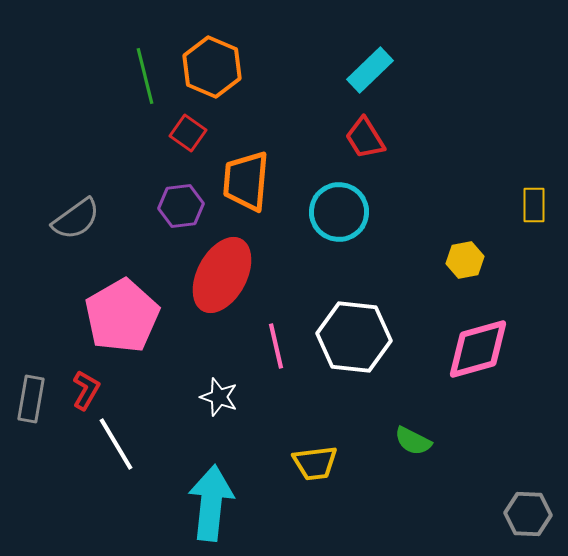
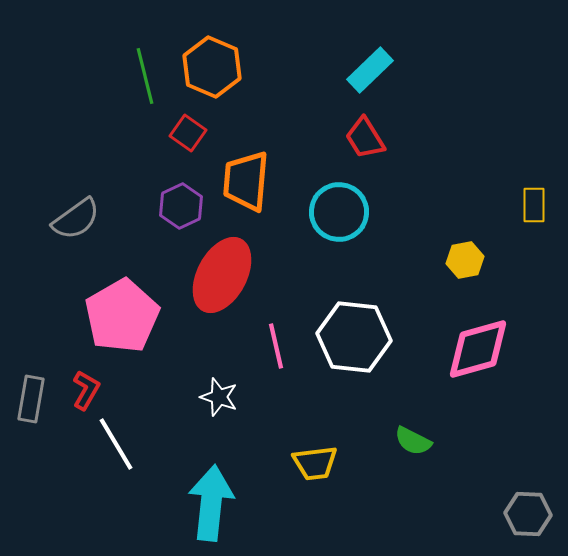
purple hexagon: rotated 18 degrees counterclockwise
